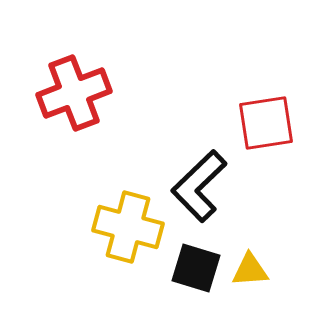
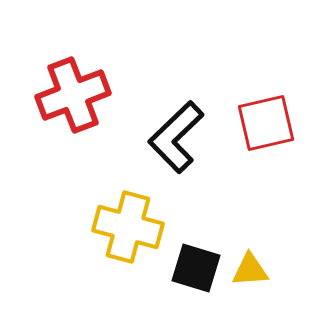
red cross: moved 1 px left, 2 px down
red square: rotated 4 degrees counterclockwise
black L-shape: moved 23 px left, 49 px up
